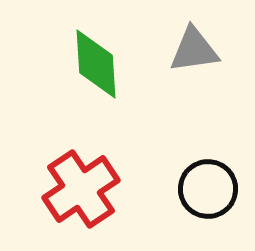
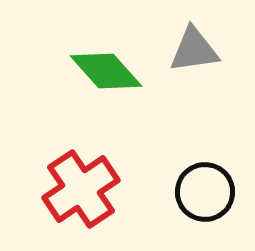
green diamond: moved 10 px right, 7 px down; rotated 38 degrees counterclockwise
black circle: moved 3 px left, 3 px down
